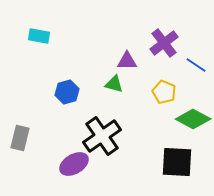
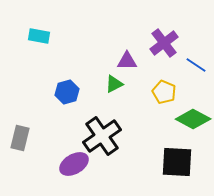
green triangle: rotated 42 degrees counterclockwise
